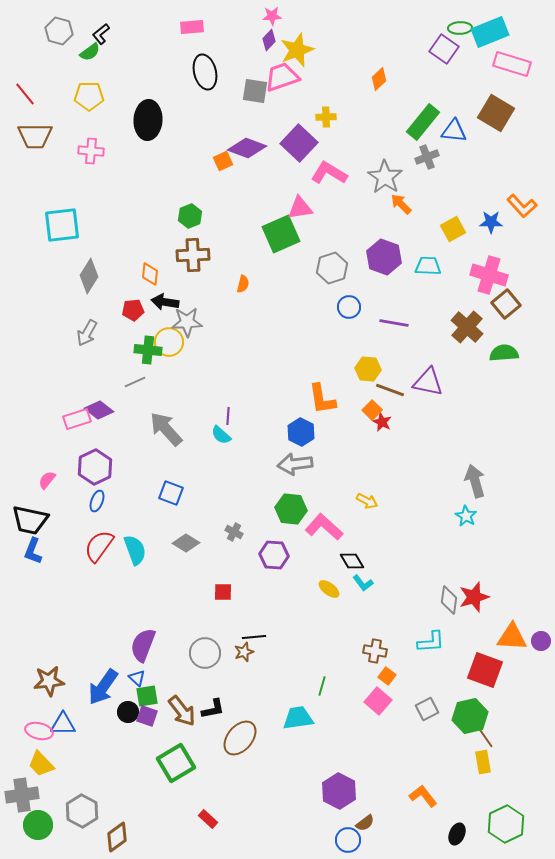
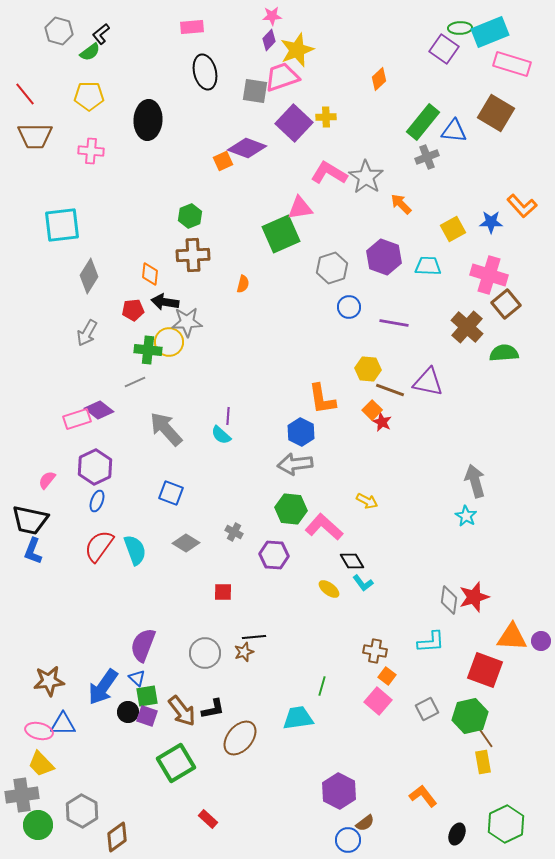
purple square at (299, 143): moved 5 px left, 20 px up
gray star at (385, 177): moved 19 px left
